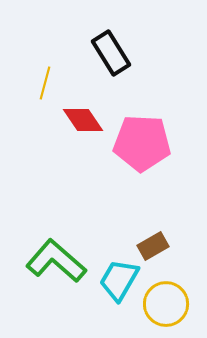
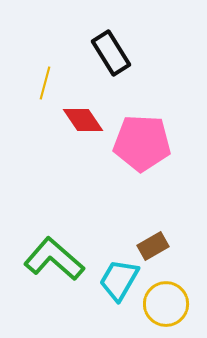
green L-shape: moved 2 px left, 2 px up
